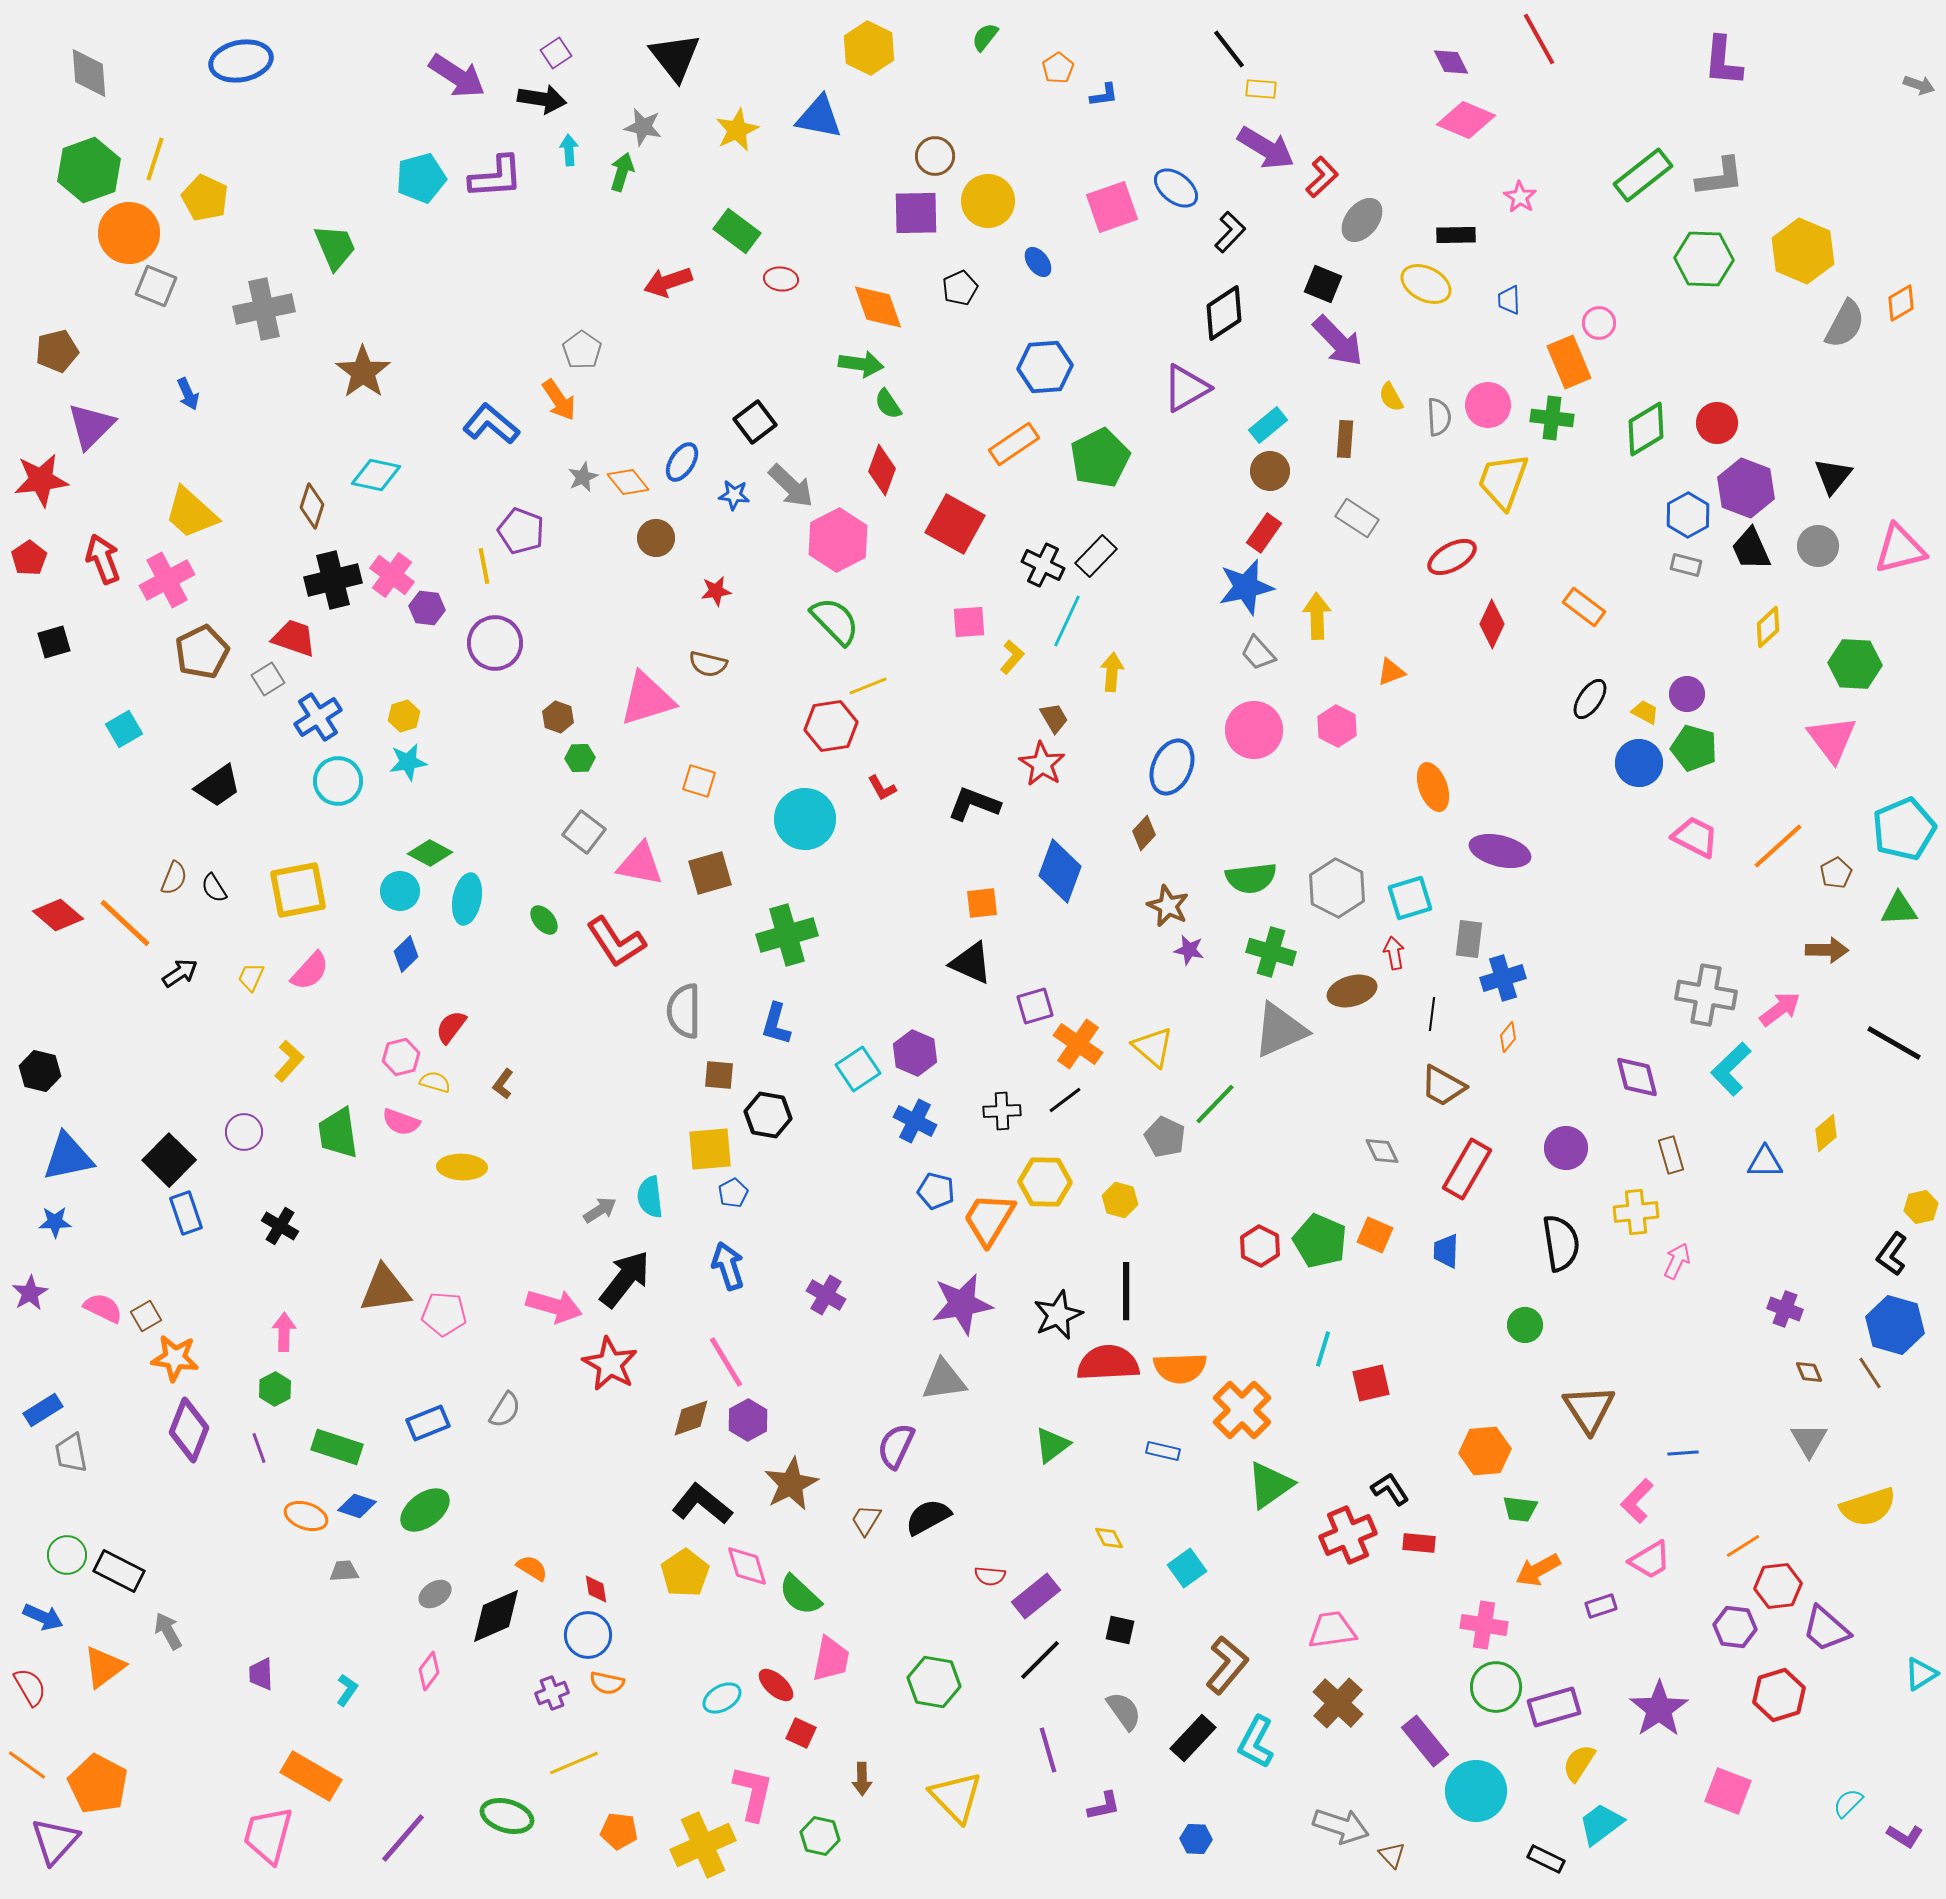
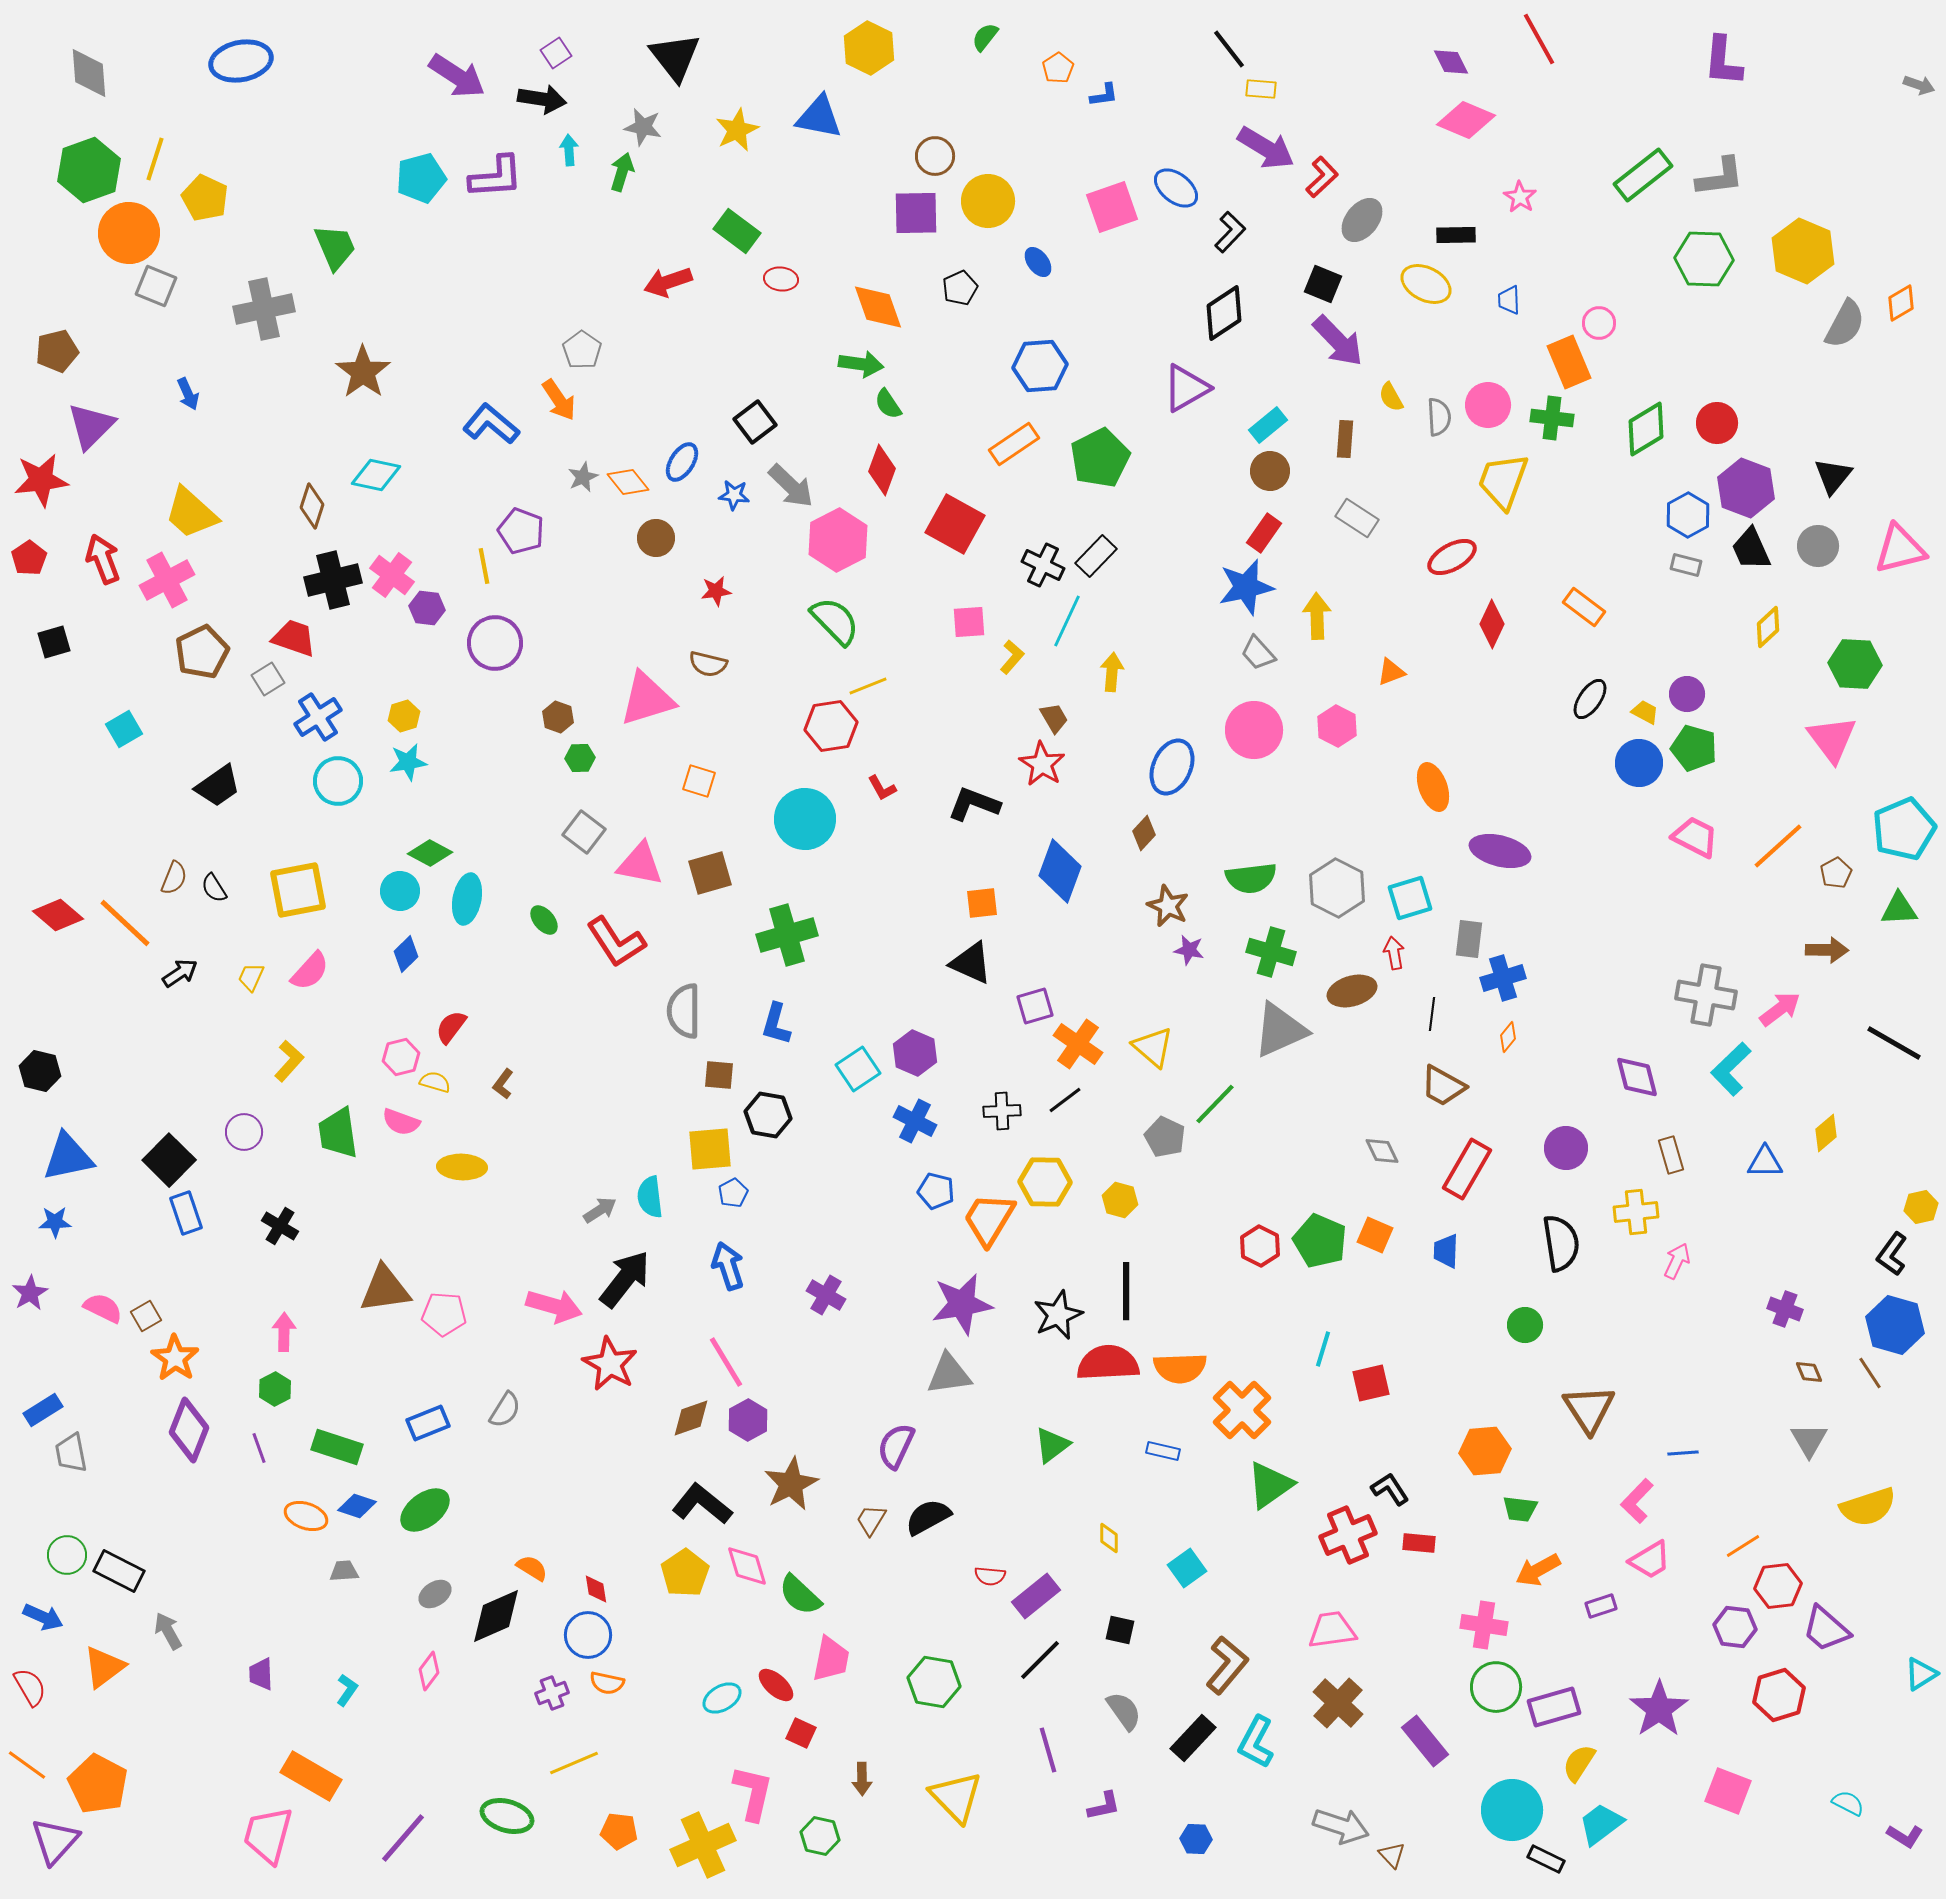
blue hexagon at (1045, 367): moved 5 px left, 1 px up
orange star at (175, 1358): rotated 27 degrees clockwise
gray triangle at (944, 1380): moved 5 px right, 6 px up
brown trapezoid at (866, 1520): moved 5 px right
yellow diamond at (1109, 1538): rotated 28 degrees clockwise
cyan circle at (1476, 1791): moved 36 px right, 19 px down
cyan semicircle at (1848, 1803): rotated 72 degrees clockwise
